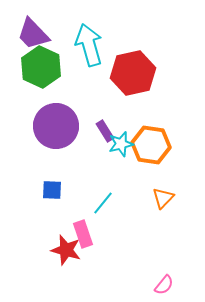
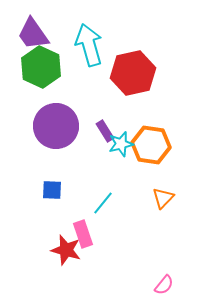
purple trapezoid: rotated 9 degrees clockwise
